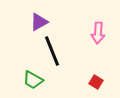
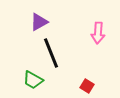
black line: moved 1 px left, 2 px down
red square: moved 9 px left, 4 px down
